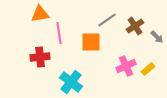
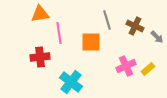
gray line: rotated 72 degrees counterclockwise
brown cross: rotated 30 degrees counterclockwise
